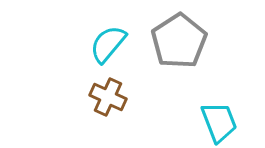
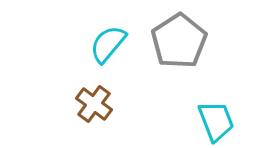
brown cross: moved 14 px left, 7 px down; rotated 12 degrees clockwise
cyan trapezoid: moved 3 px left, 1 px up
